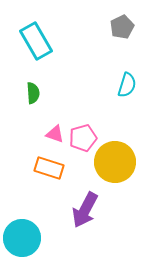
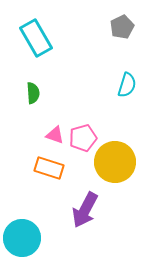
cyan rectangle: moved 3 px up
pink triangle: moved 1 px down
